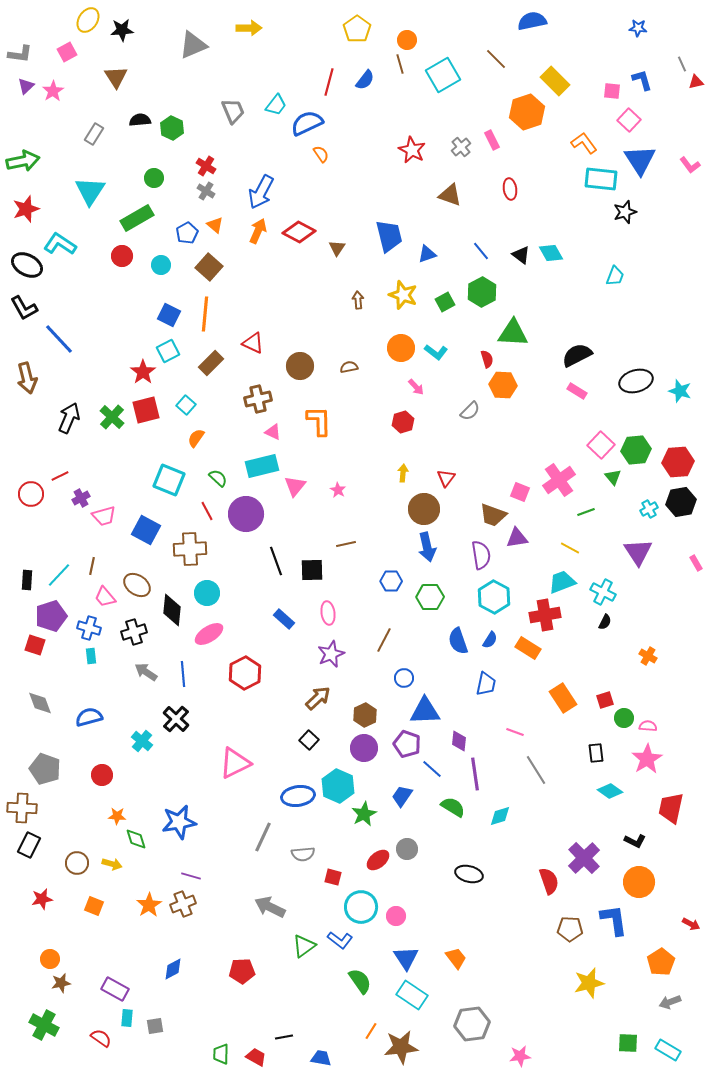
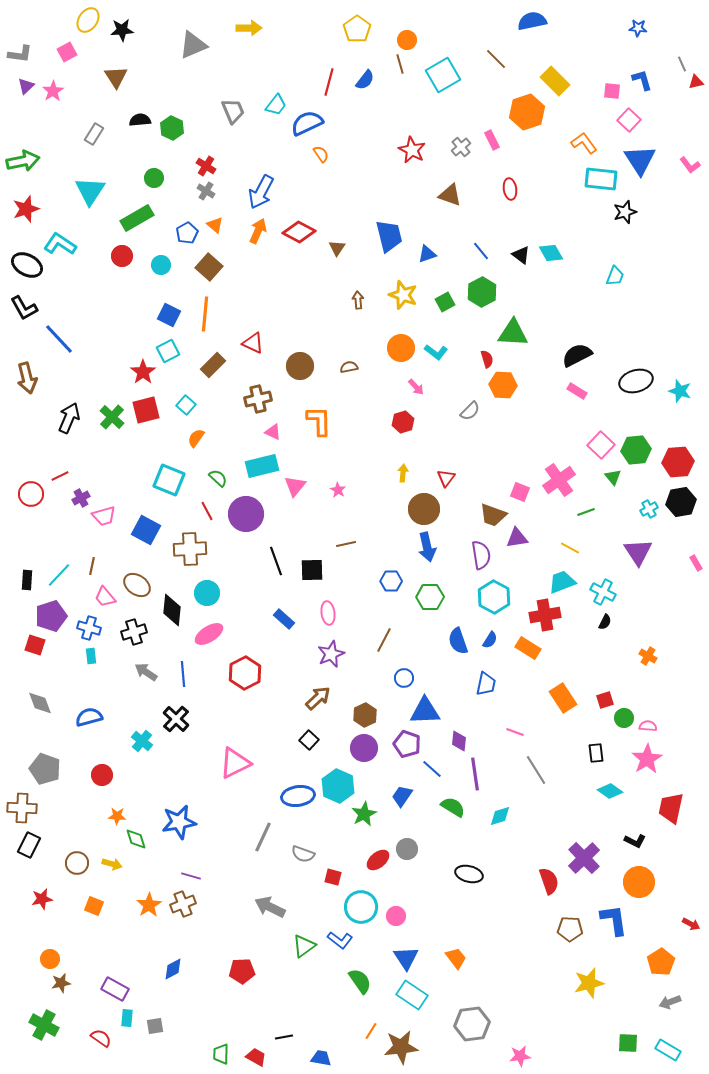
brown rectangle at (211, 363): moved 2 px right, 2 px down
gray semicircle at (303, 854): rotated 25 degrees clockwise
